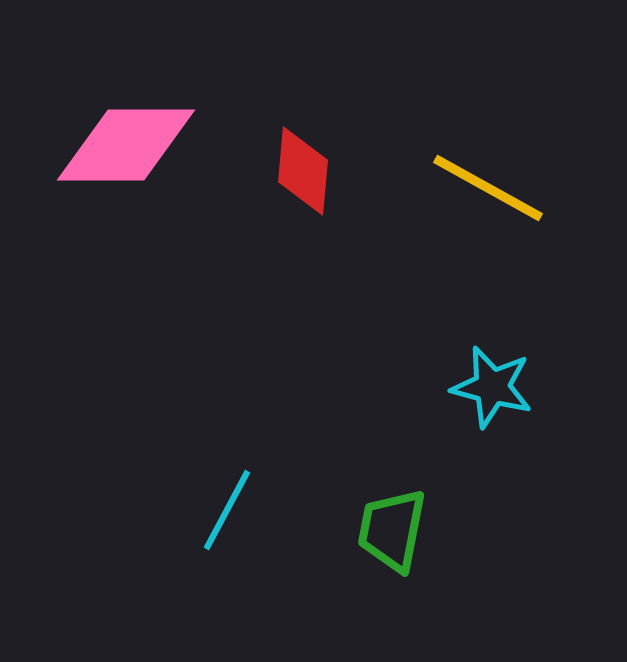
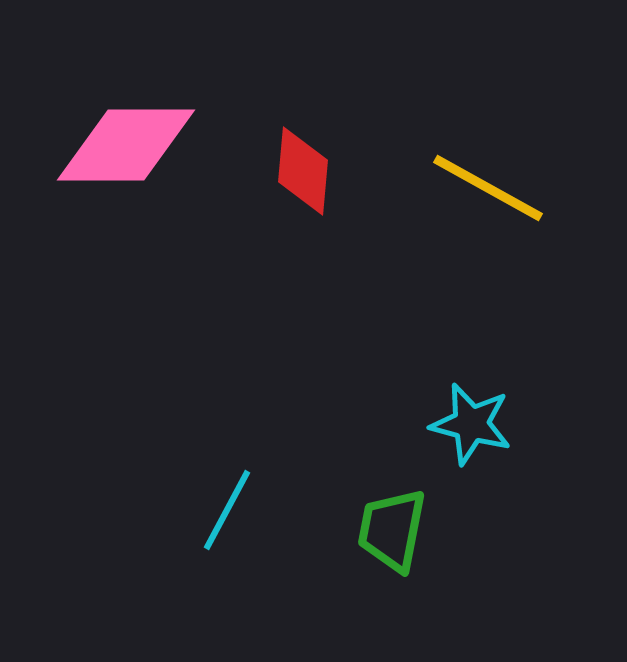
cyan star: moved 21 px left, 37 px down
